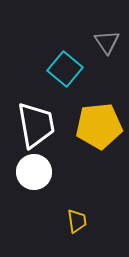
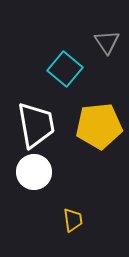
yellow trapezoid: moved 4 px left, 1 px up
